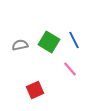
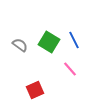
gray semicircle: rotated 49 degrees clockwise
